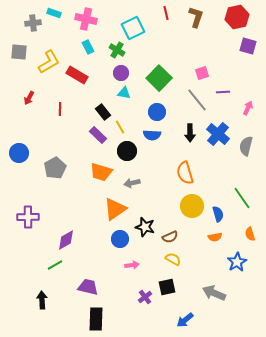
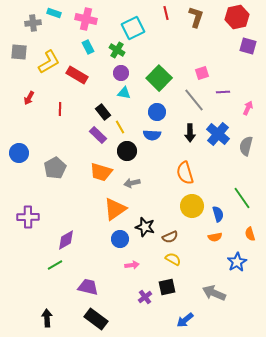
gray line at (197, 100): moved 3 px left
black arrow at (42, 300): moved 5 px right, 18 px down
black rectangle at (96, 319): rotated 55 degrees counterclockwise
